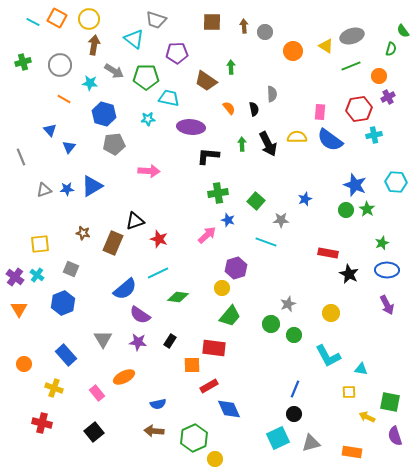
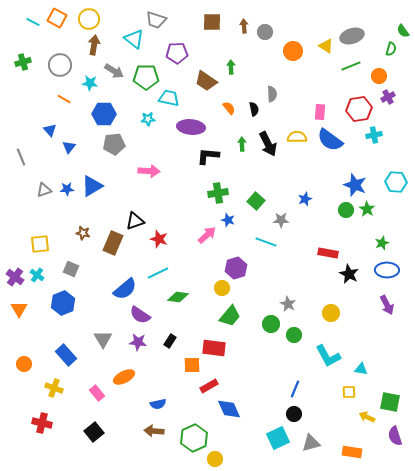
blue hexagon at (104, 114): rotated 15 degrees counterclockwise
gray star at (288, 304): rotated 21 degrees counterclockwise
